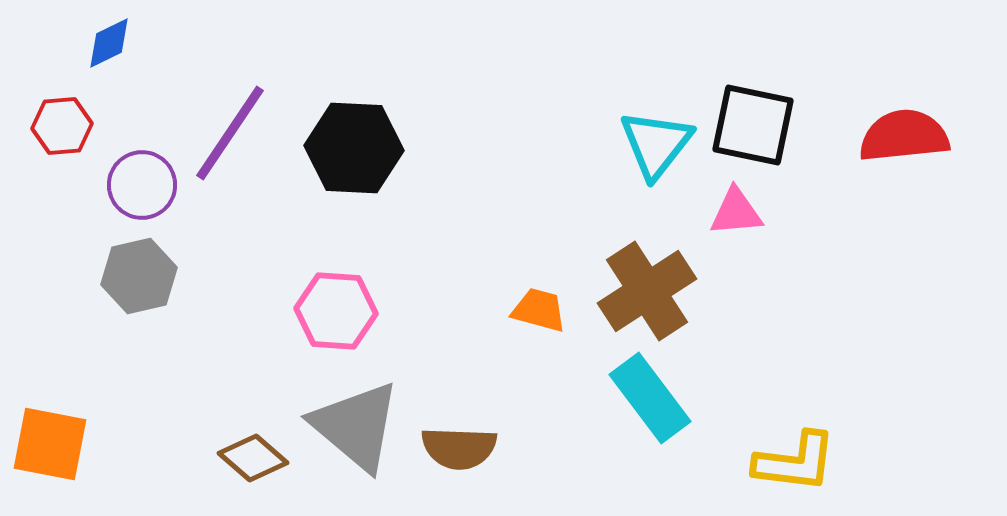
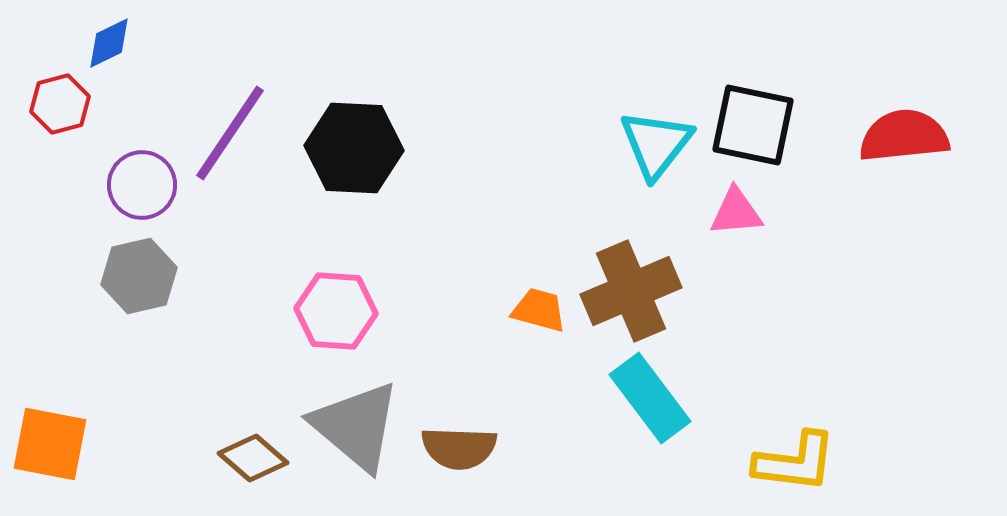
red hexagon: moved 2 px left, 22 px up; rotated 10 degrees counterclockwise
brown cross: moved 16 px left; rotated 10 degrees clockwise
